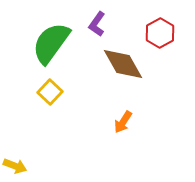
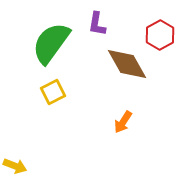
purple L-shape: rotated 25 degrees counterclockwise
red hexagon: moved 2 px down
brown diamond: moved 4 px right
yellow square: moved 3 px right; rotated 20 degrees clockwise
